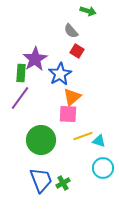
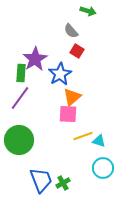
green circle: moved 22 px left
